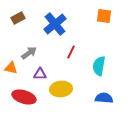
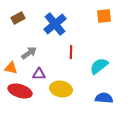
orange square: rotated 14 degrees counterclockwise
red line: rotated 24 degrees counterclockwise
cyan semicircle: rotated 42 degrees clockwise
purple triangle: moved 1 px left
yellow ellipse: rotated 15 degrees clockwise
red ellipse: moved 4 px left, 6 px up
